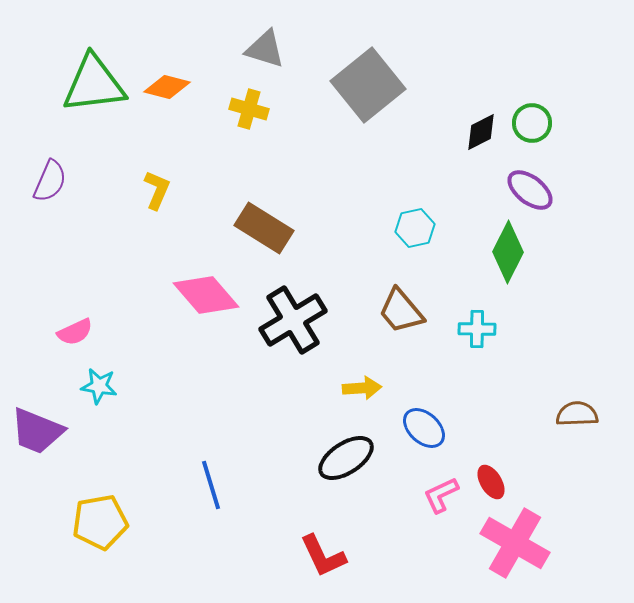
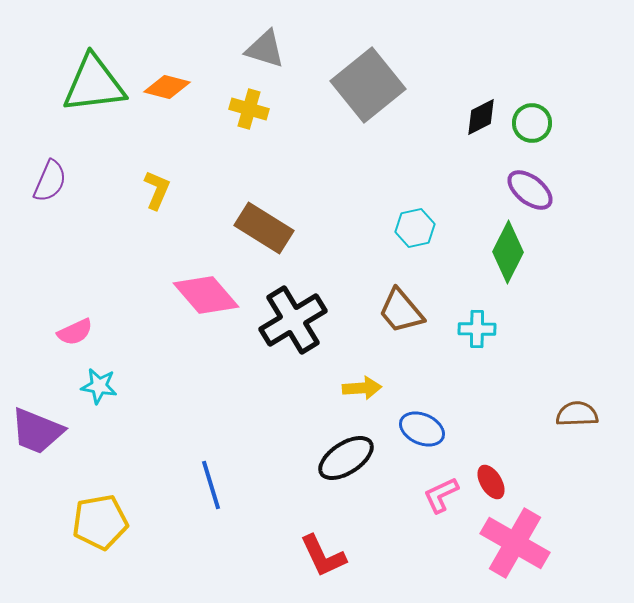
black diamond: moved 15 px up
blue ellipse: moved 2 px left, 1 px down; rotated 18 degrees counterclockwise
